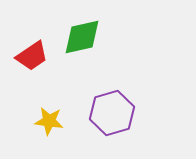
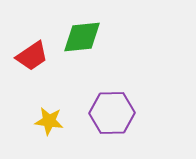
green diamond: rotated 6 degrees clockwise
purple hexagon: rotated 15 degrees clockwise
